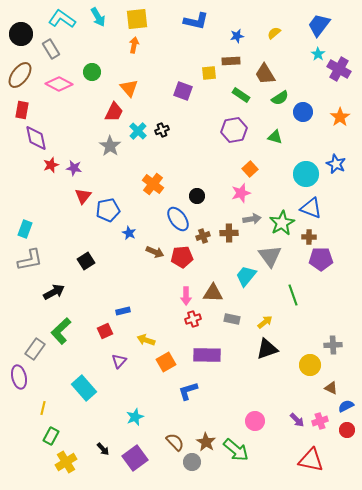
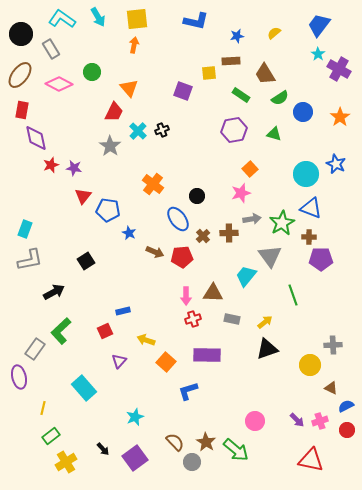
green triangle at (275, 137): moved 1 px left, 3 px up
blue pentagon at (108, 210): rotated 20 degrees clockwise
brown cross at (203, 236): rotated 24 degrees counterclockwise
orange square at (166, 362): rotated 18 degrees counterclockwise
green rectangle at (51, 436): rotated 24 degrees clockwise
